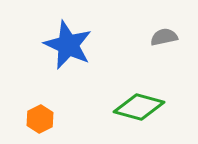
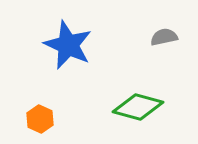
green diamond: moved 1 px left
orange hexagon: rotated 8 degrees counterclockwise
